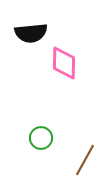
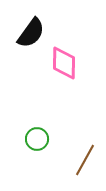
black semicircle: rotated 48 degrees counterclockwise
green circle: moved 4 px left, 1 px down
